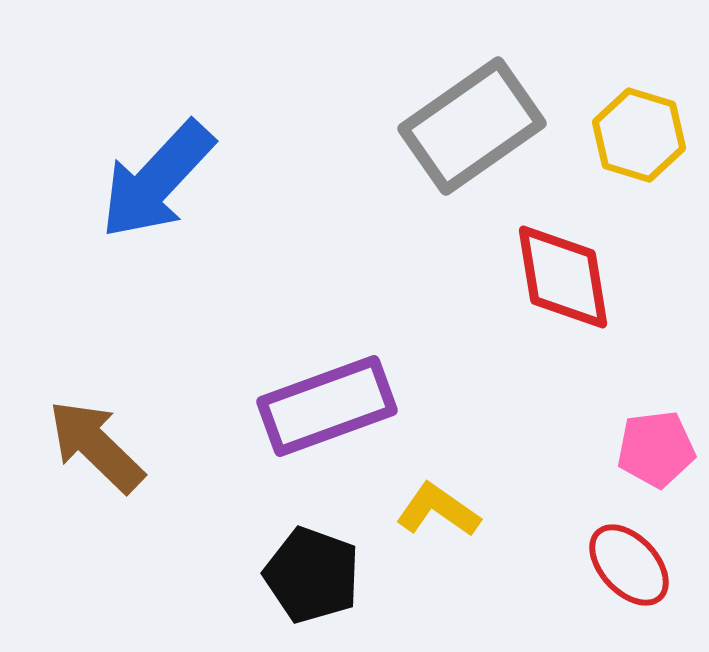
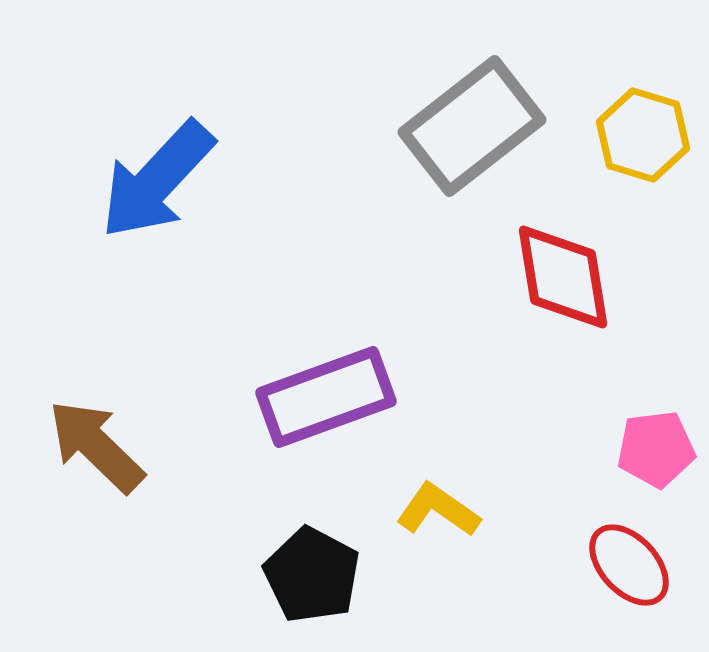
gray rectangle: rotated 3 degrees counterclockwise
yellow hexagon: moved 4 px right
purple rectangle: moved 1 px left, 9 px up
black pentagon: rotated 8 degrees clockwise
